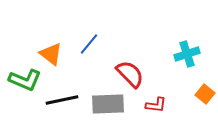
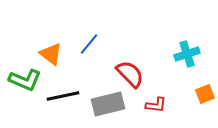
orange square: rotated 30 degrees clockwise
black line: moved 1 px right, 4 px up
gray rectangle: rotated 12 degrees counterclockwise
